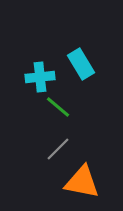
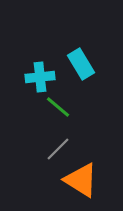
orange triangle: moved 1 px left, 2 px up; rotated 21 degrees clockwise
